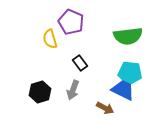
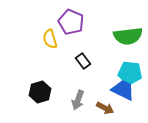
black rectangle: moved 3 px right, 2 px up
gray arrow: moved 5 px right, 10 px down
